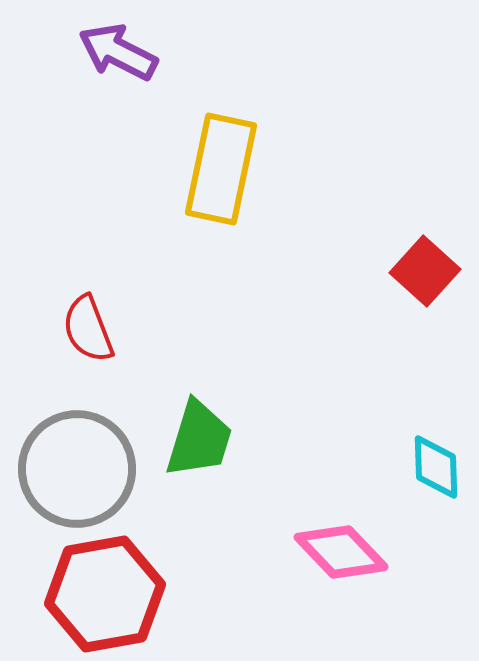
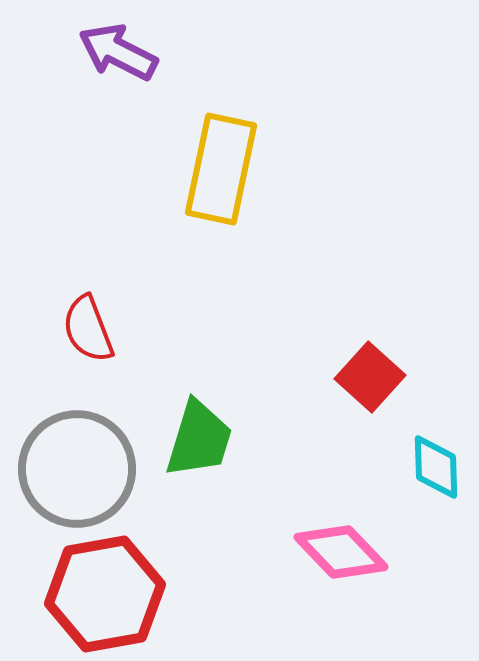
red square: moved 55 px left, 106 px down
